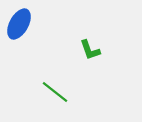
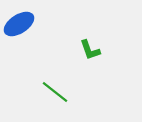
blue ellipse: rotated 28 degrees clockwise
